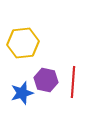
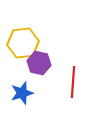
purple hexagon: moved 7 px left, 17 px up
